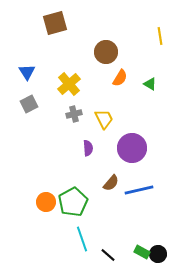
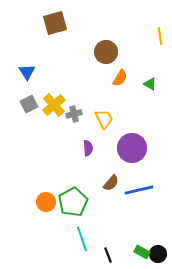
yellow cross: moved 15 px left, 21 px down
black line: rotated 28 degrees clockwise
